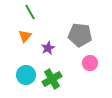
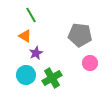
green line: moved 1 px right, 3 px down
orange triangle: rotated 40 degrees counterclockwise
purple star: moved 12 px left, 5 px down
green cross: moved 1 px up
